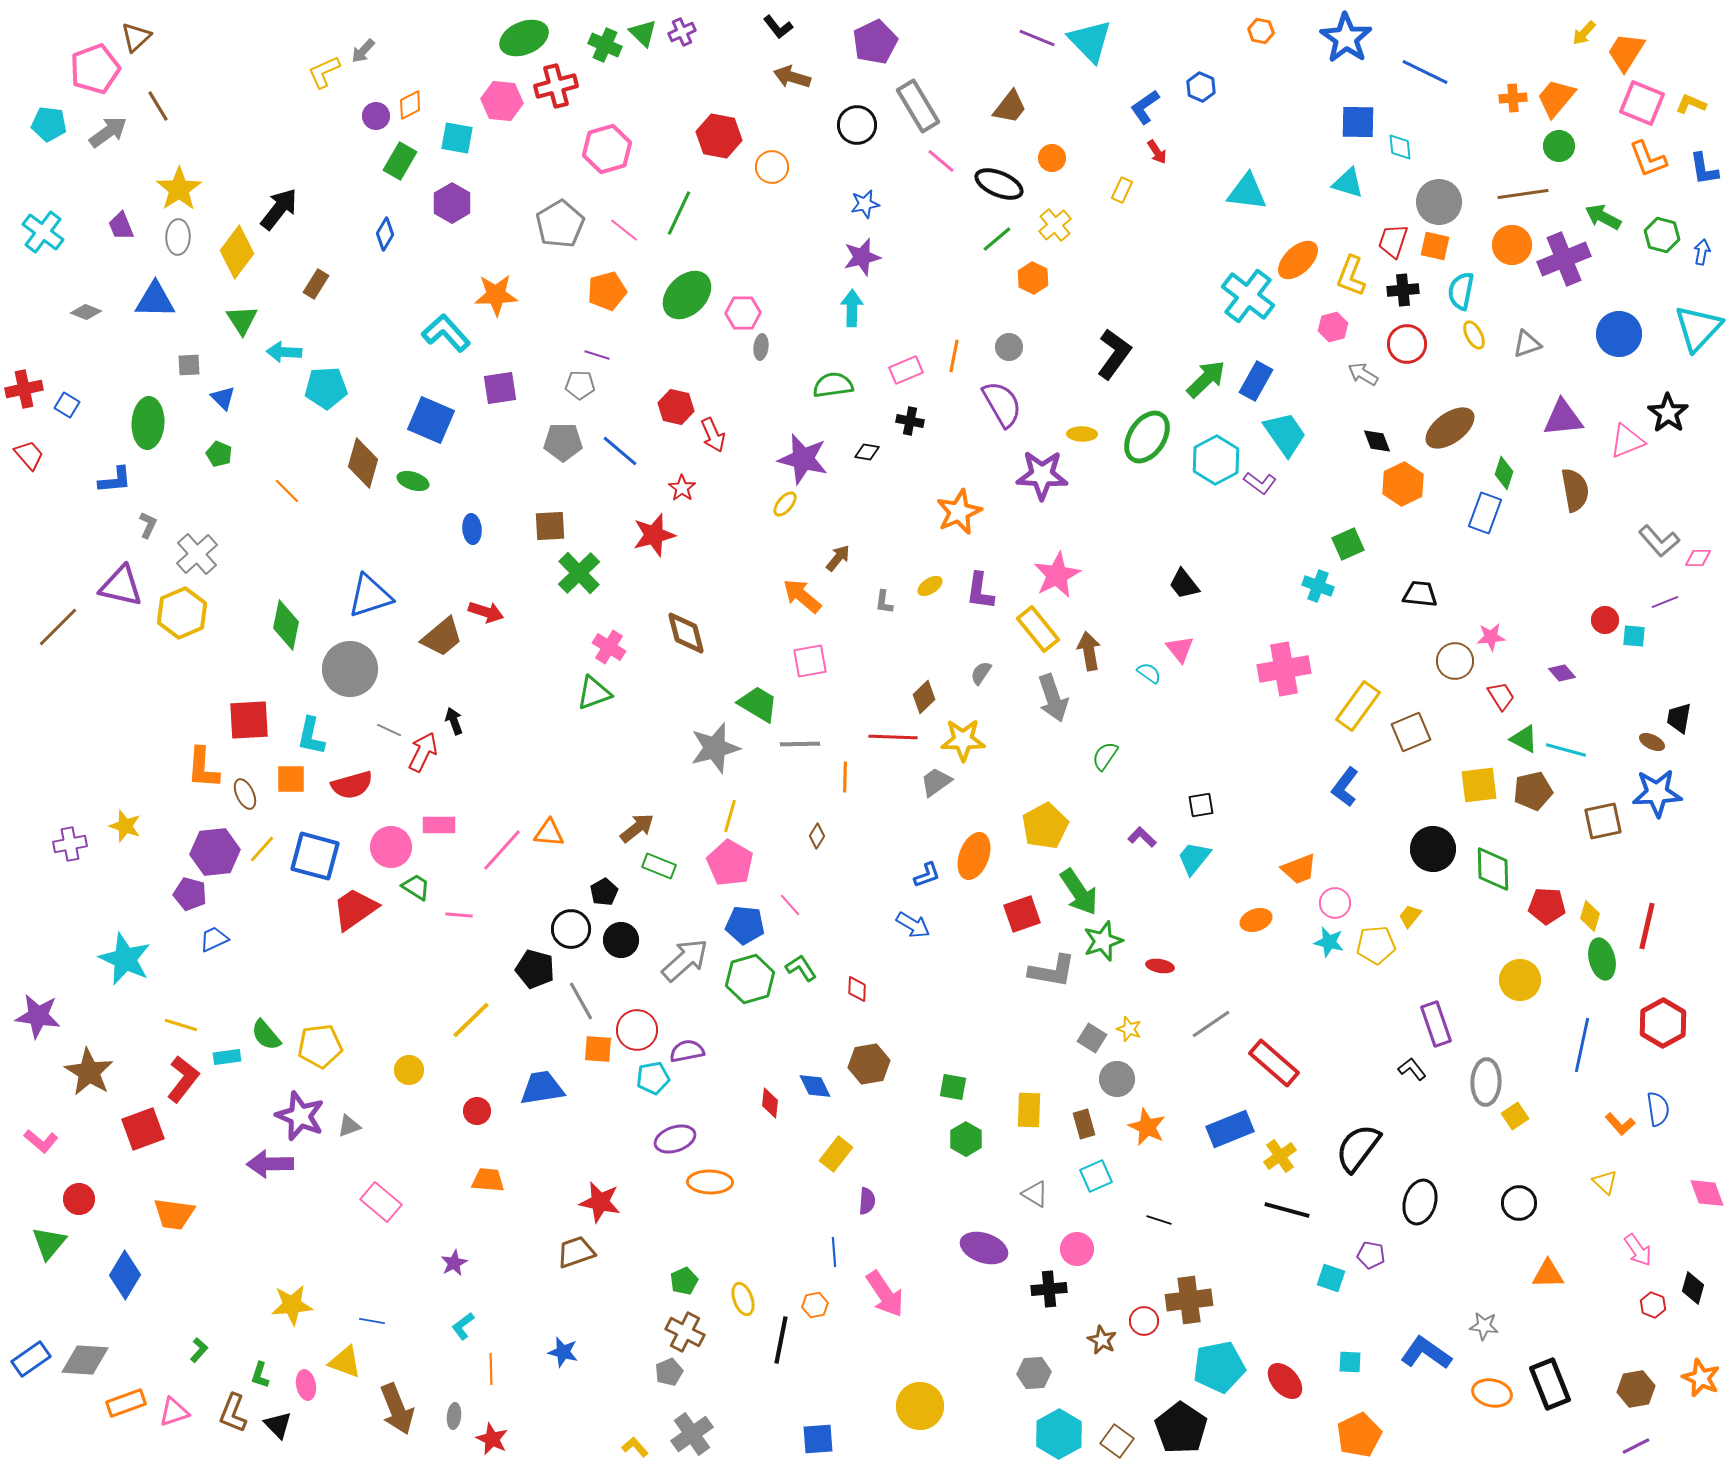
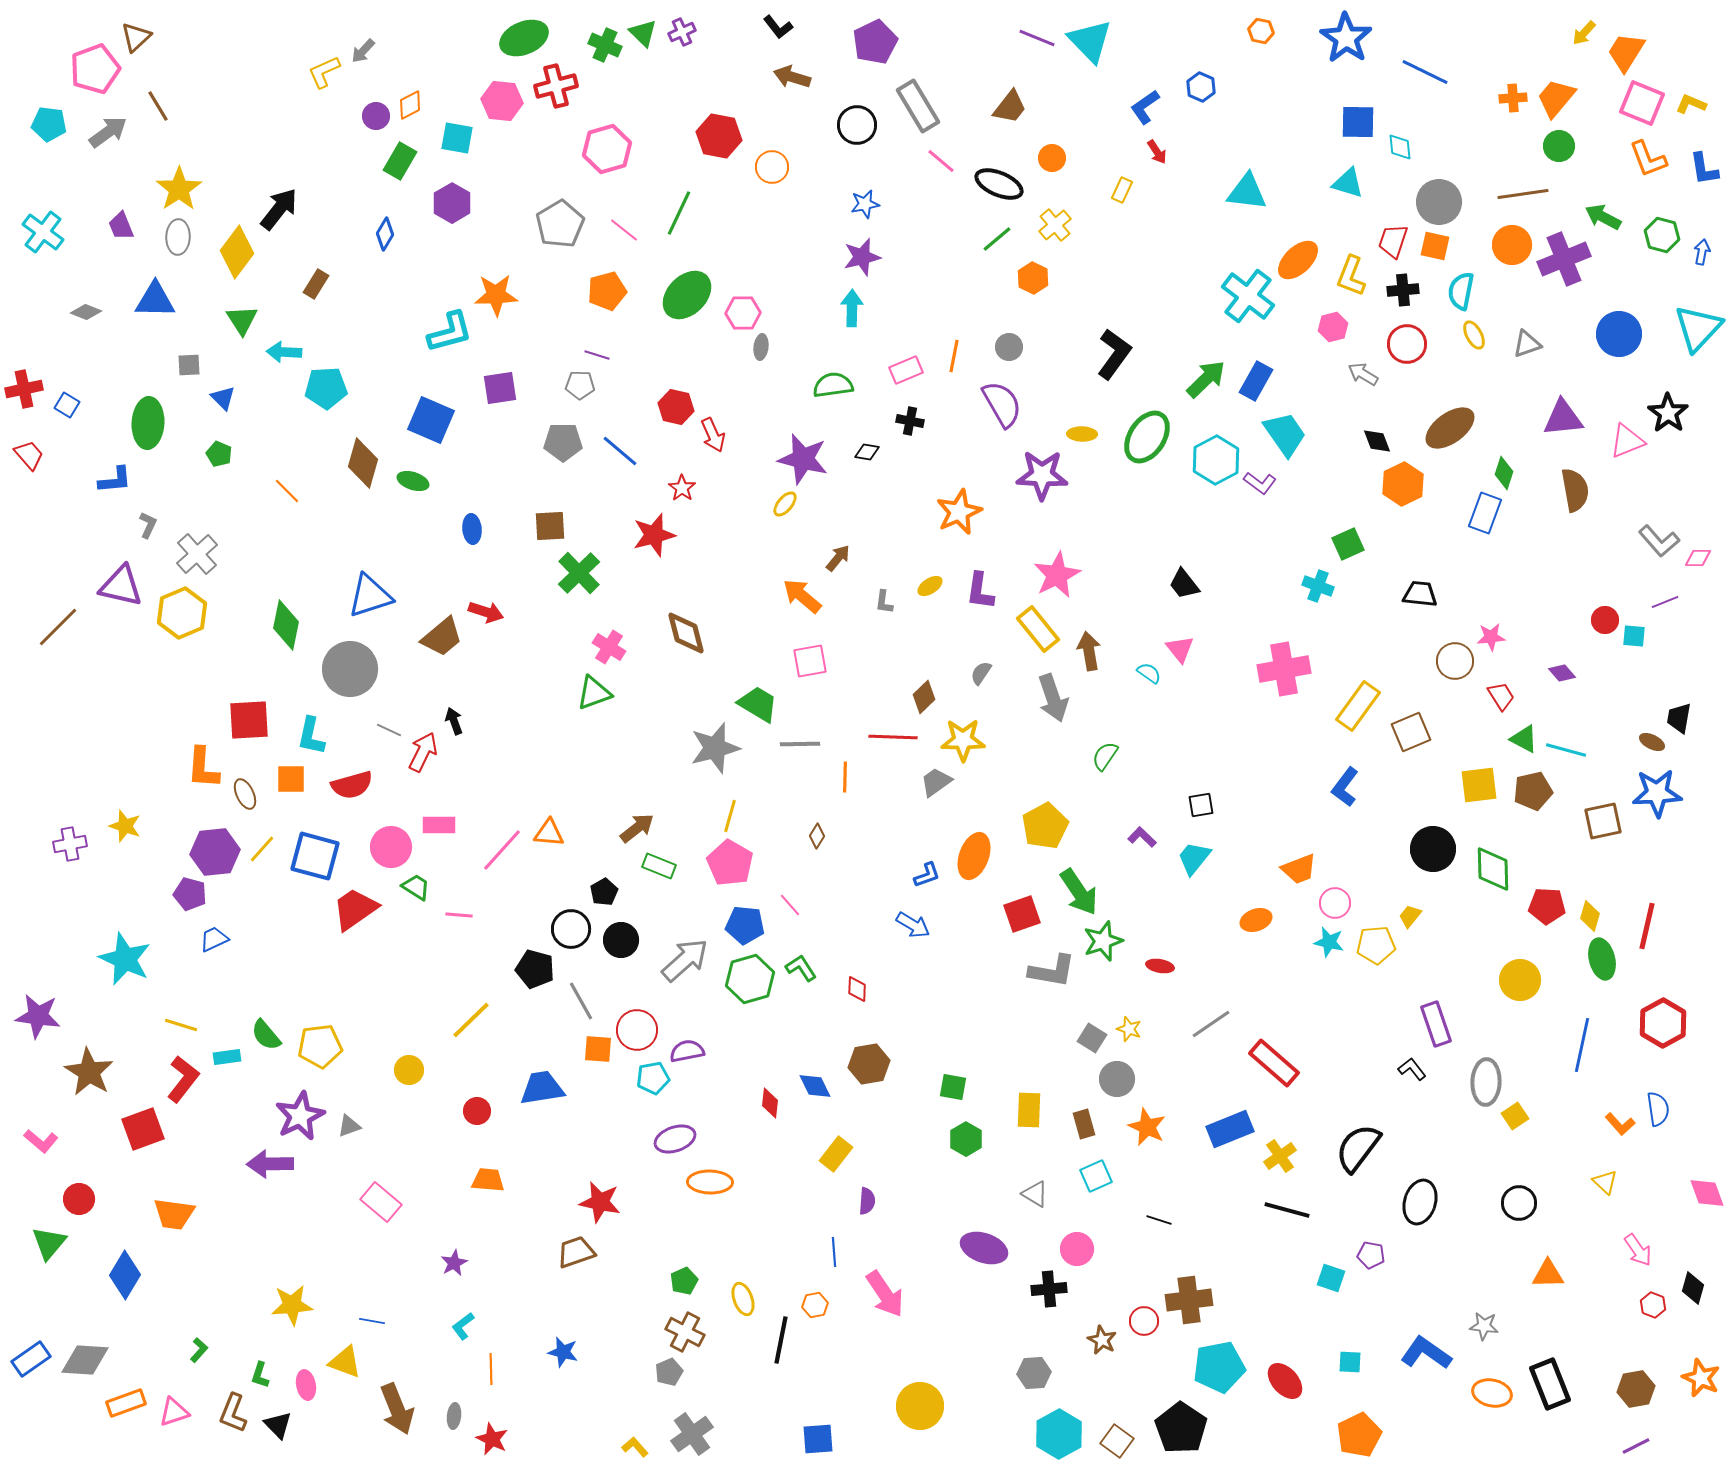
cyan L-shape at (446, 333): moved 4 px right, 1 px up; rotated 117 degrees clockwise
purple star at (300, 1116): rotated 24 degrees clockwise
